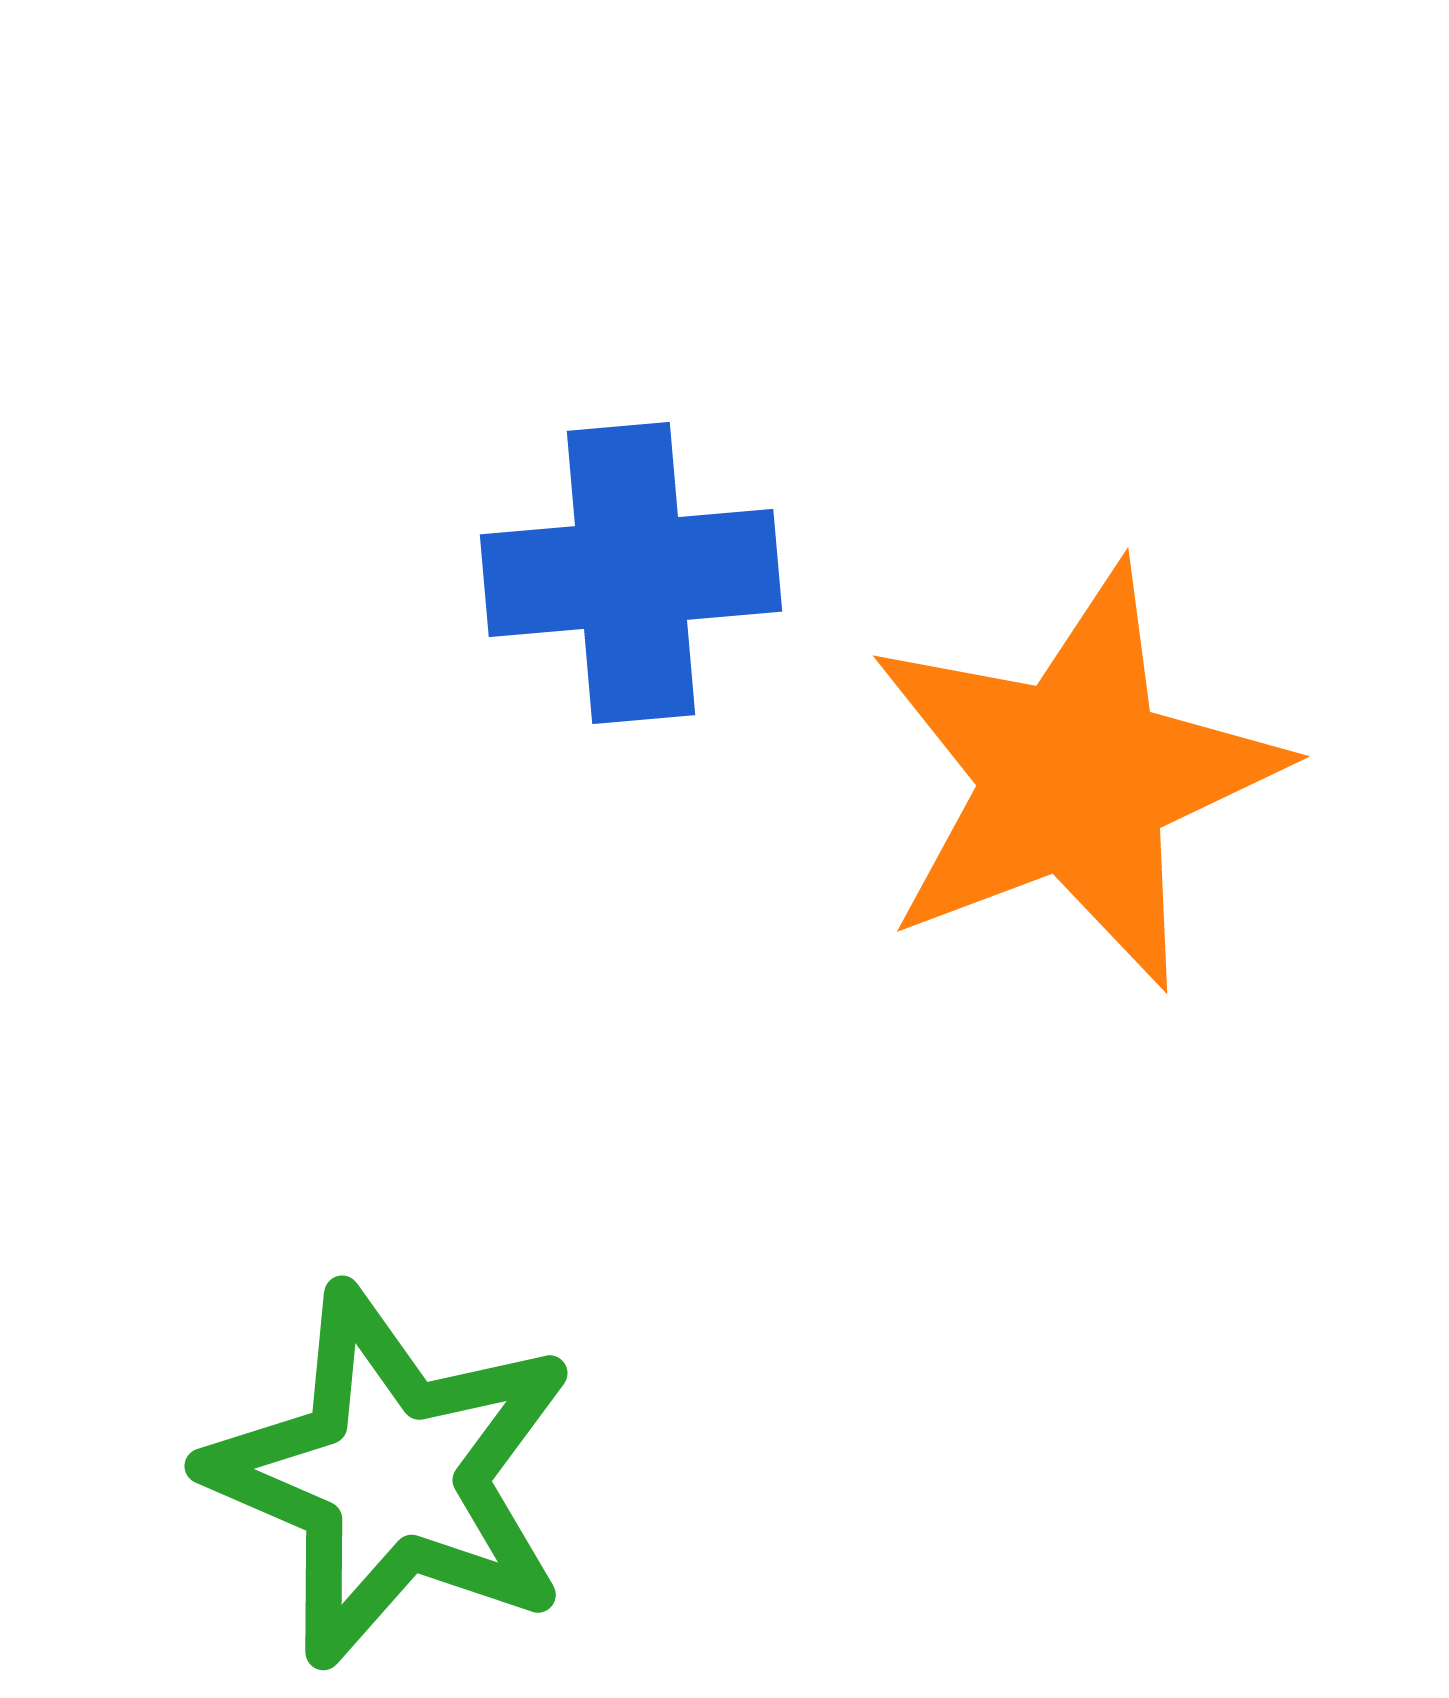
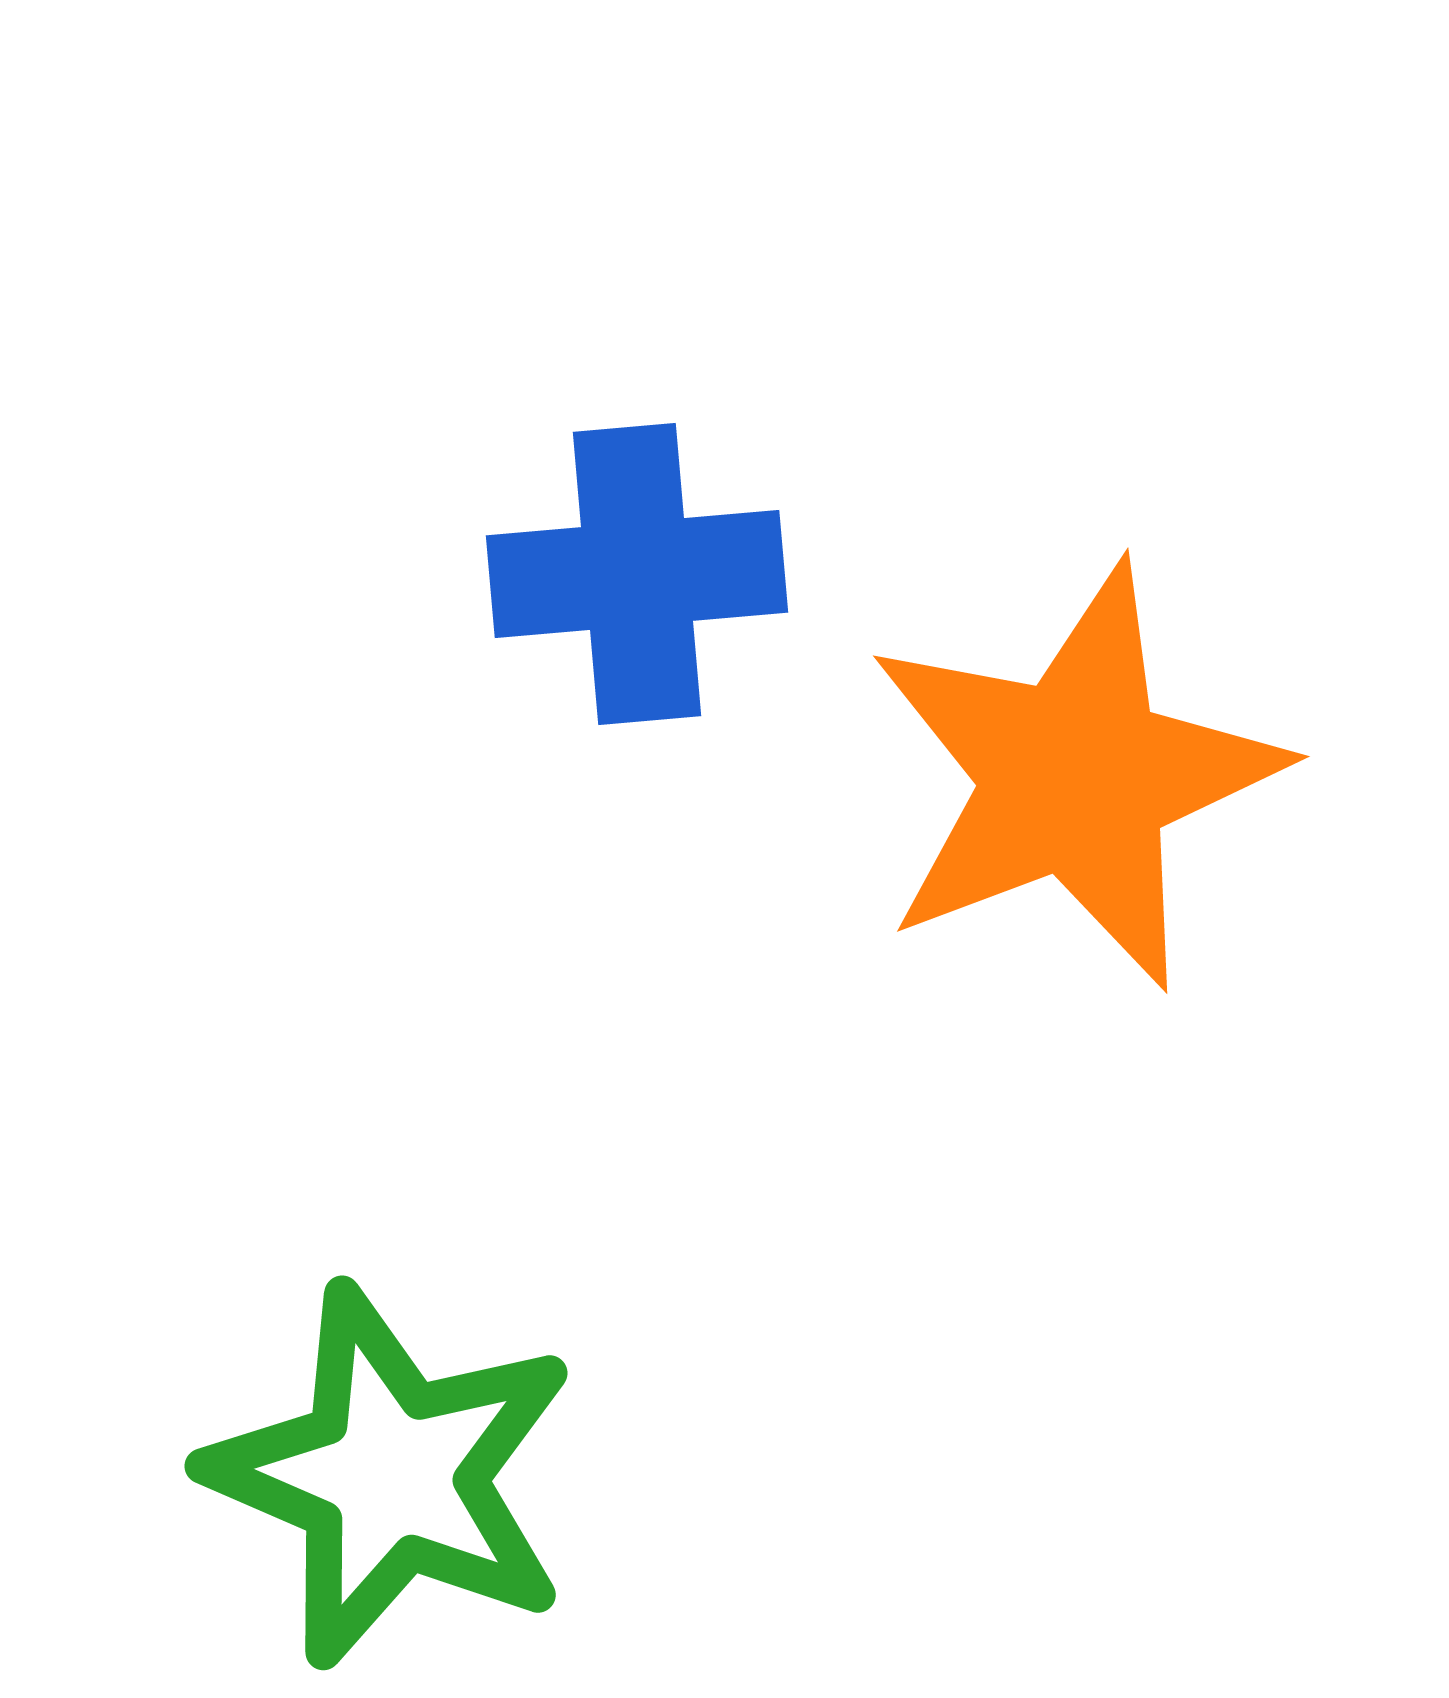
blue cross: moved 6 px right, 1 px down
